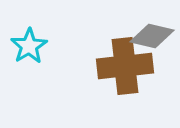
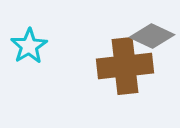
gray diamond: rotated 12 degrees clockwise
